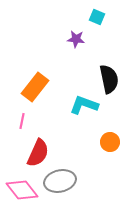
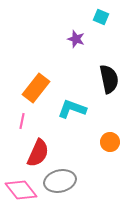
cyan square: moved 4 px right
purple star: rotated 12 degrees clockwise
orange rectangle: moved 1 px right, 1 px down
cyan L-shape: moved 12 px left, 4 px down
pink diamond: moved 1 px left
